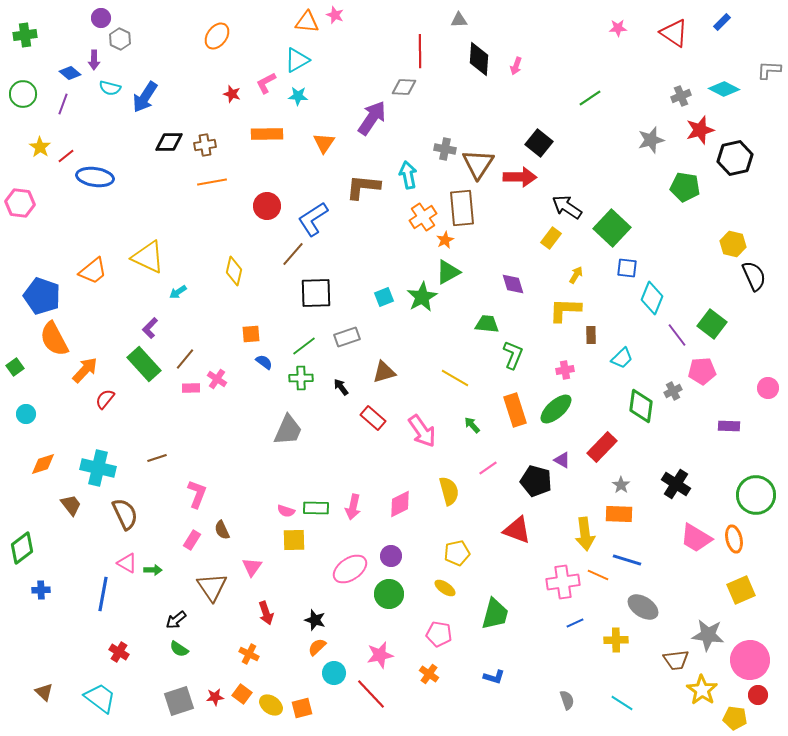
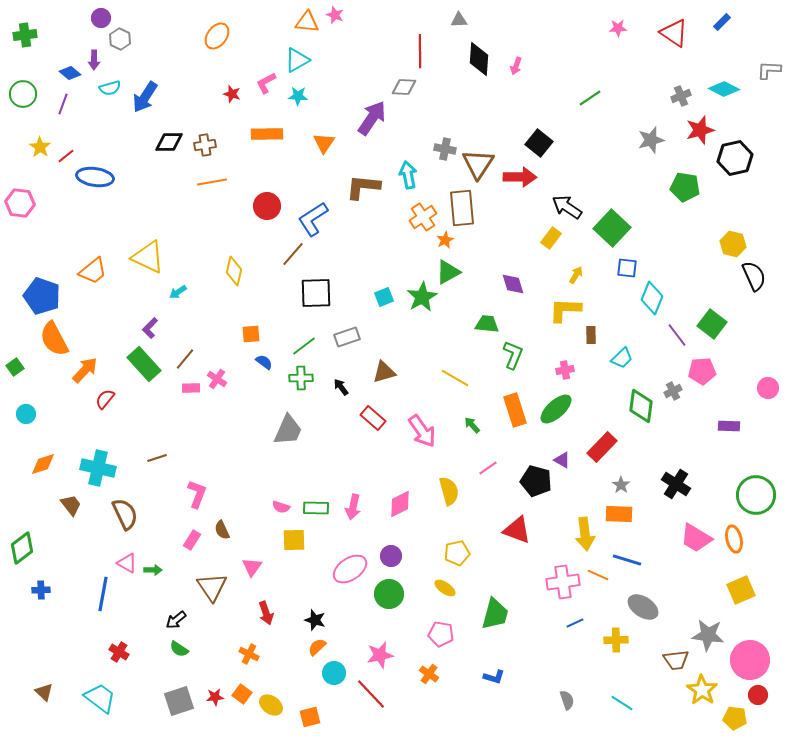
cyan semicircle at (110, 88): rotated 30 degrees counterclockwise
pink semicircle at (286, 511): moved 5 px left, 4 px up
pink pentagon at (439, 634): moved 2 px right
orange square at (302, 708): moved 8 px right, 9 px down
